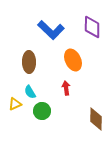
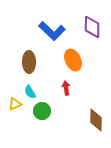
blue L-shape: moved 1 px right, 1 px down
brown diamond: moved 1 px down
